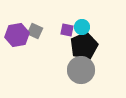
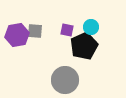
cyan circle: moved 9 px right
gray square: rotated 21 degrees counterclockwise
gray circle: moved 16 px left, 10 px down
